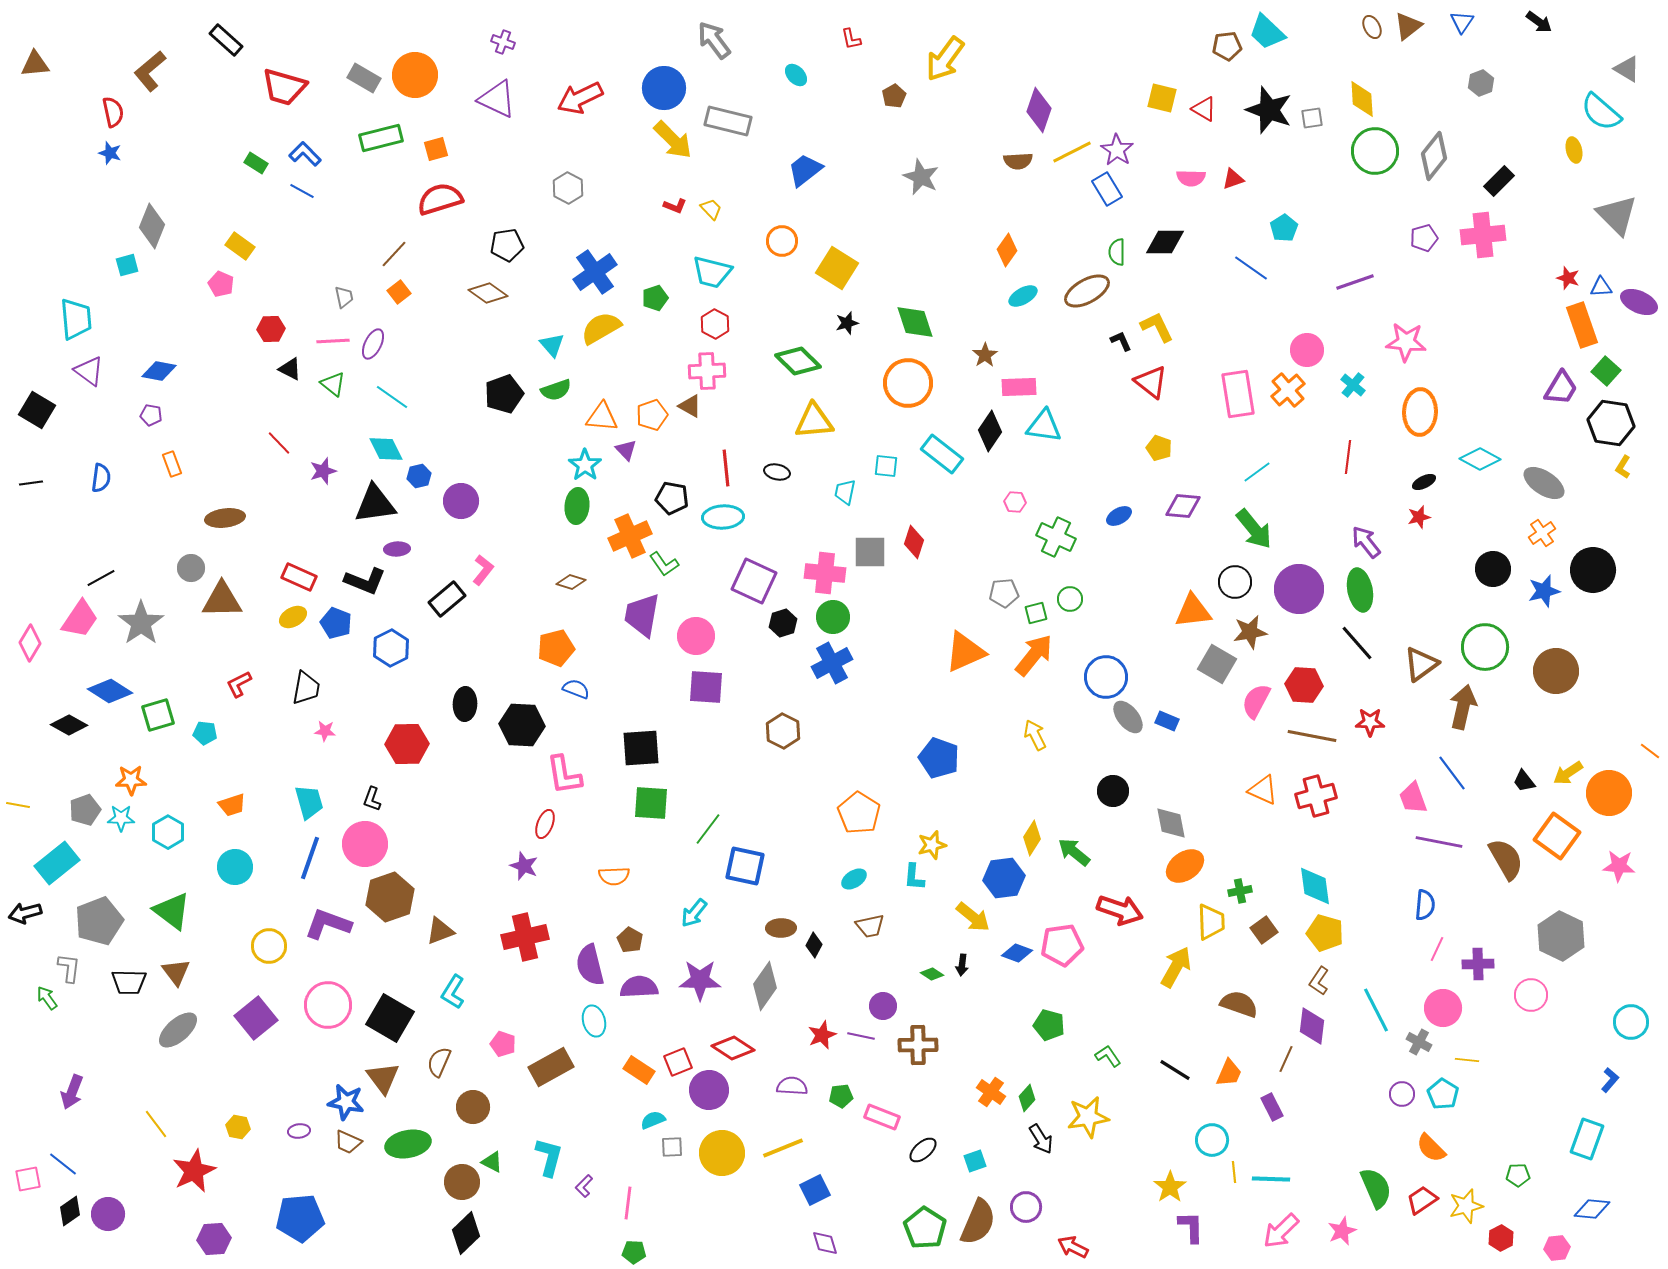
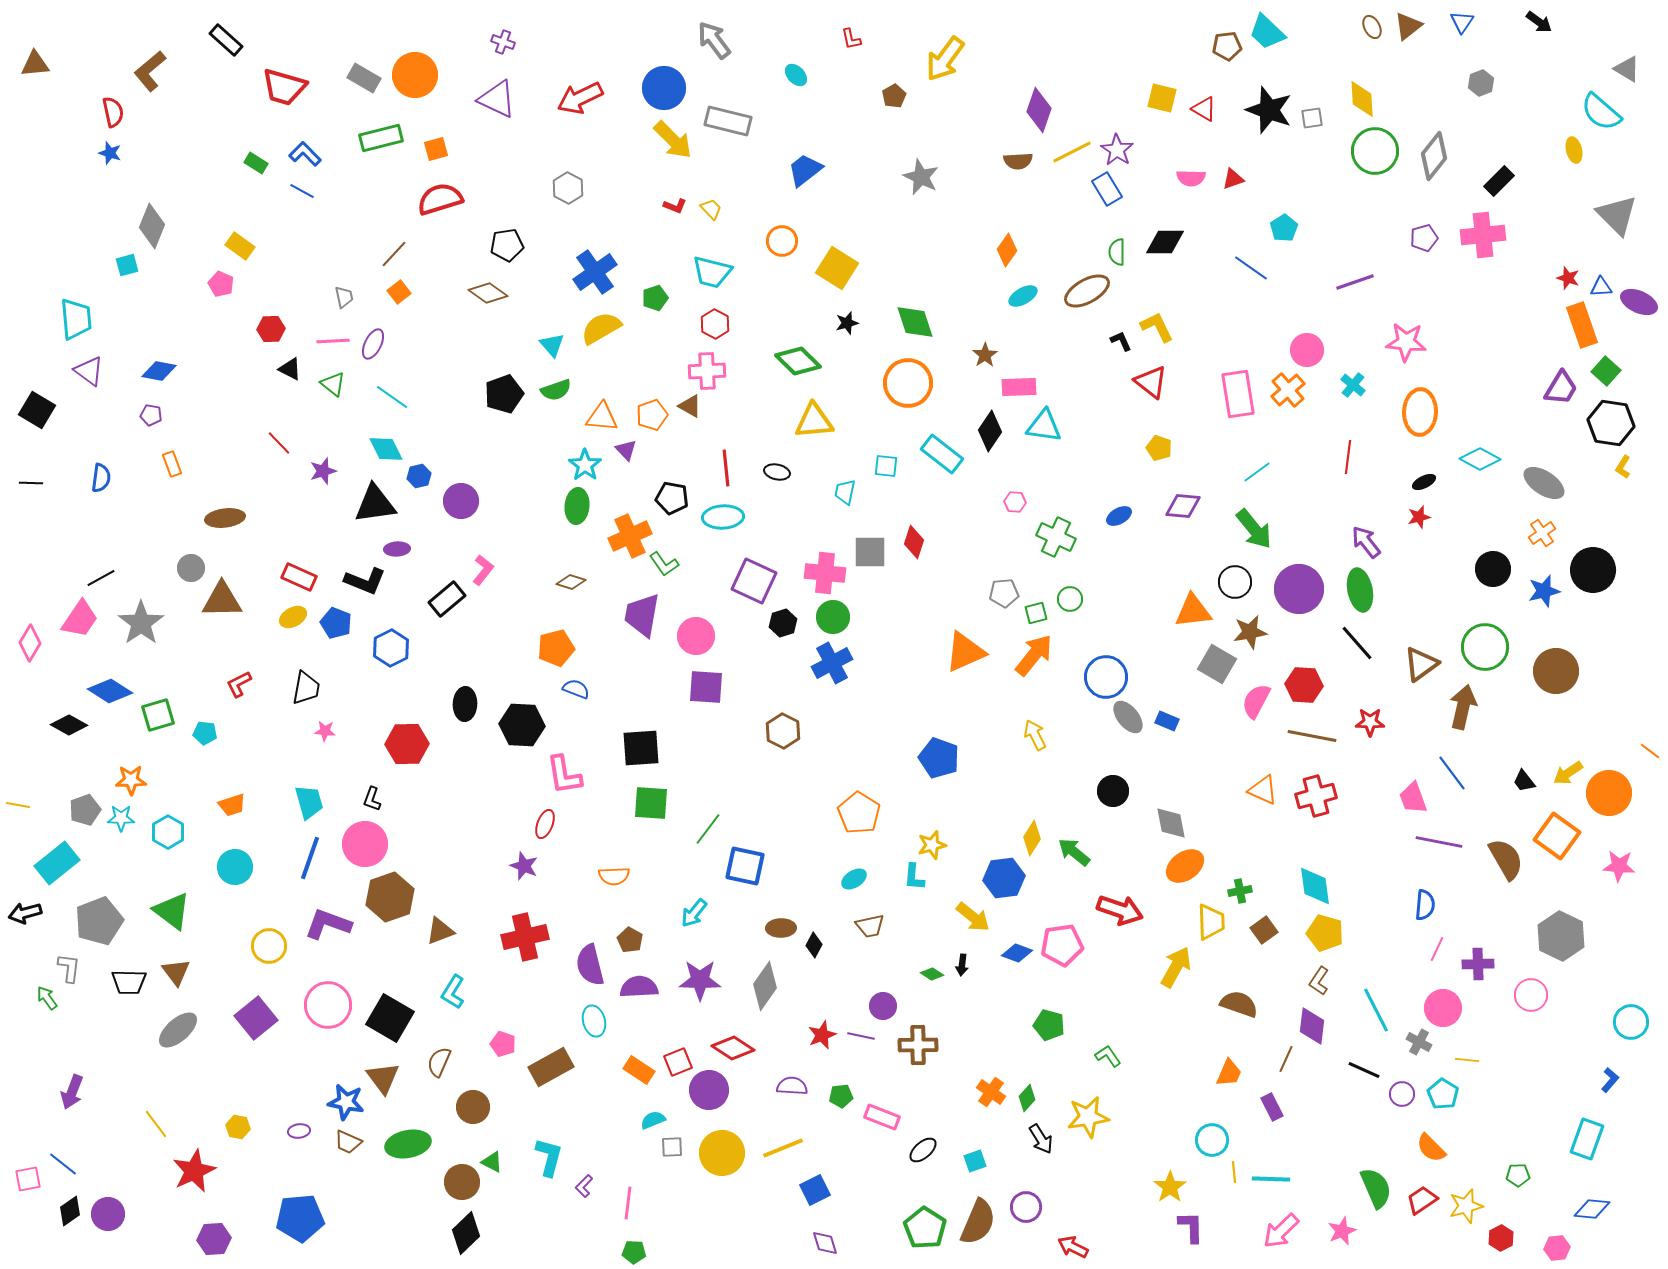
black line at (31, 483): rotated 10 degrees clockwise
black line at (1175, 1070): moved 189 px right; rotated 8 degrees counterclockwise
